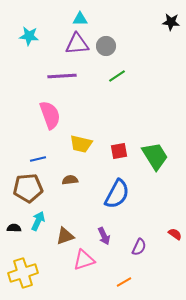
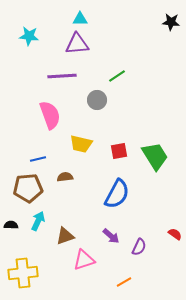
gray circle: moved 9 px left, 54 px down
brown semicircle: moved 5 px left, 3 px up
black semicircle: moved 3 px left, 3 px up
purple arrow: moved 7 px right; rotated 24 degrees counterclockwise
yellow cross: rotated 12 degrees clockwise
